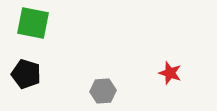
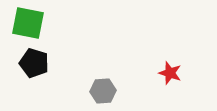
green square: moved 5 px left
black pentagon: moved 8 px right, 11 px up
